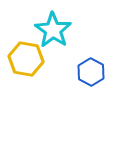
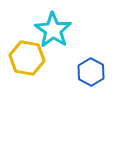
yellow hexagon: moved 1 px right, 1 px up
